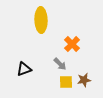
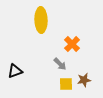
black triangle: moved 9 px left, 2 px down
yellow square: moved 2 px down
